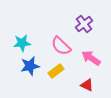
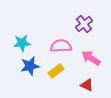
pink semicircle: rotated 135 degrees clockwise
